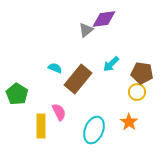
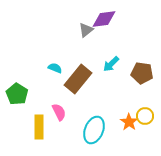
yellow circle: moved 8 px right, 24 px down
yellow rectangle: moved 2 px left, 1 px down
